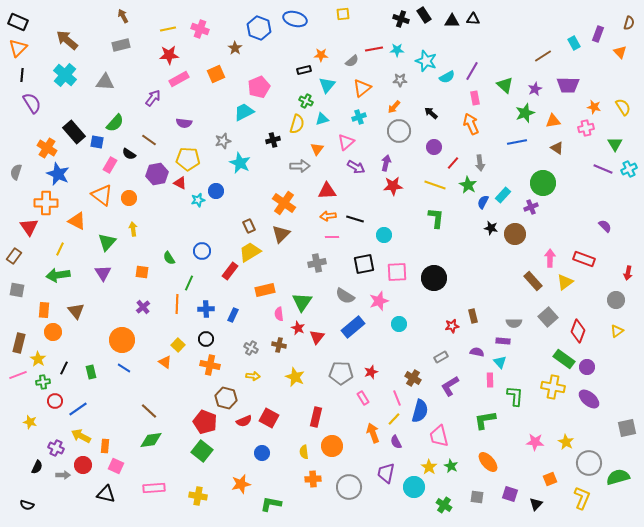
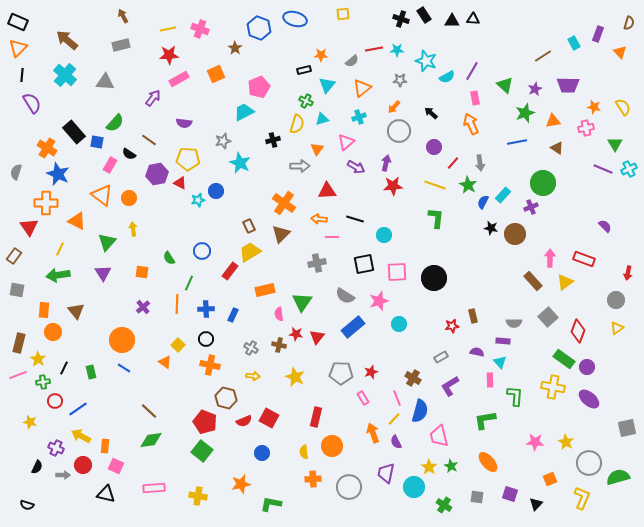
orange arrow at (328, 216): moved 9 px left, 3 px down; rotated 14 degrees clockwise
red star at (298, 328): moved 2 px left, 6 px down; rotated 16 degrees counterclockwise
yellow triangle at (617, 331): moved 3 px up
